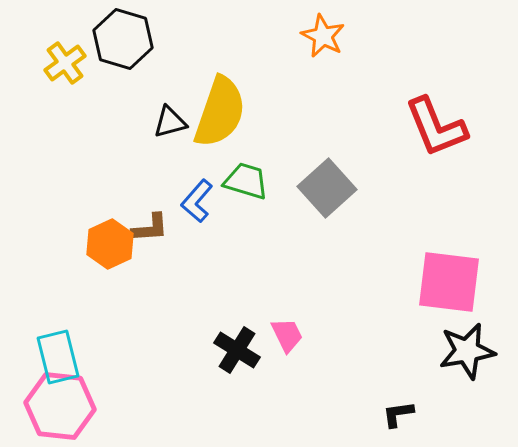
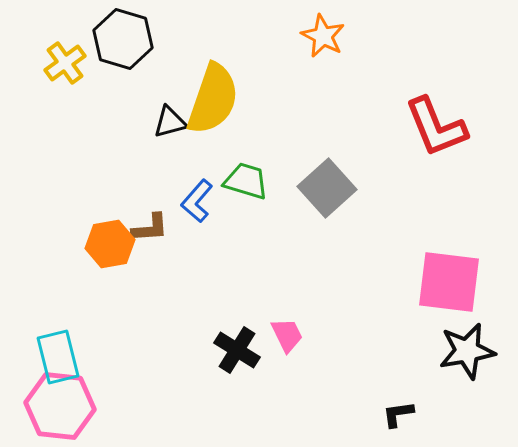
yellow semicircle: moved 7 px left, 13 px up
orange hexagon: rotated 15 degrees clockwise
